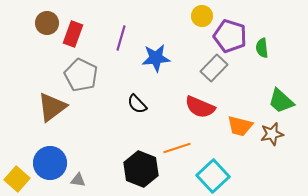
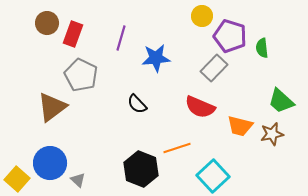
gray triangle: rotated 35 degrees clockwise
